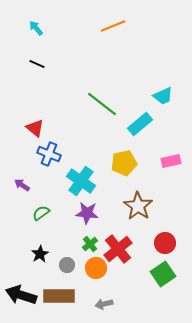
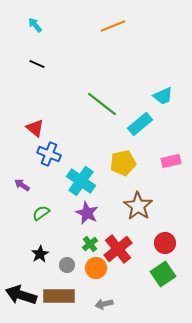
cyan arrow: moved 1 px left, 3 px up
yellow pentagon: moved 1 px left
purple star: rotated 20 degrees clockwise
